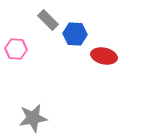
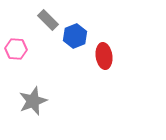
blue hexagon: moved 2 px down; rotated 25 degrees counterclockwise
red ellipse: rotated 70 degrees clockwise
gray star: moved 17 px up; rotated 12 degrees counterclockwise
